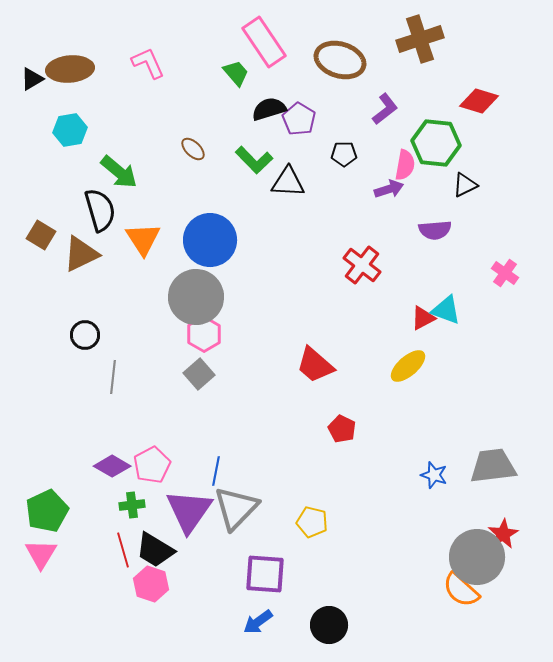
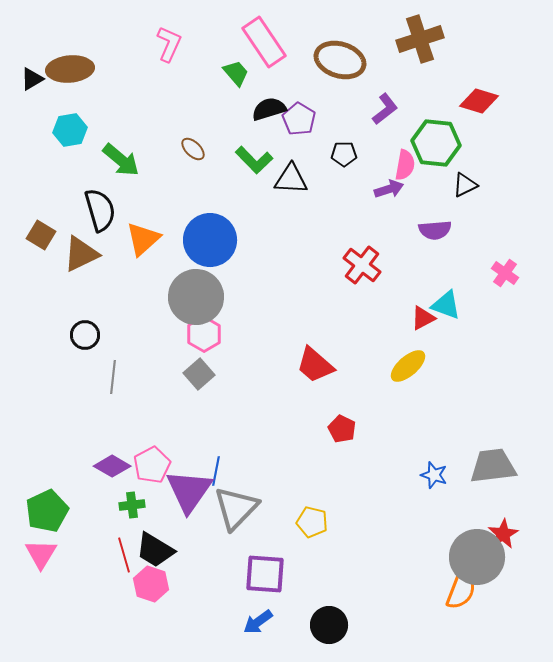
pink L-shape at (148, 63): moved 21 px right, 19 px up; rotated 48 degrees clockwise
green arrow at (119, 172): moved 2 px right, 12 px up
black triangle at (288, 182): moved 3 px right, 3 px up
orange triangle at (143, 239): rotated 21 degrees clockwise
cyan triangle at (446, 310): moved 5 px up
purple triangle at (189, 511): moved 20 px up
red line at (123, 550): moved 1 px right, 5 px down
orange semicircle at (461, 590): rotated 111 degrees counterclockwise
